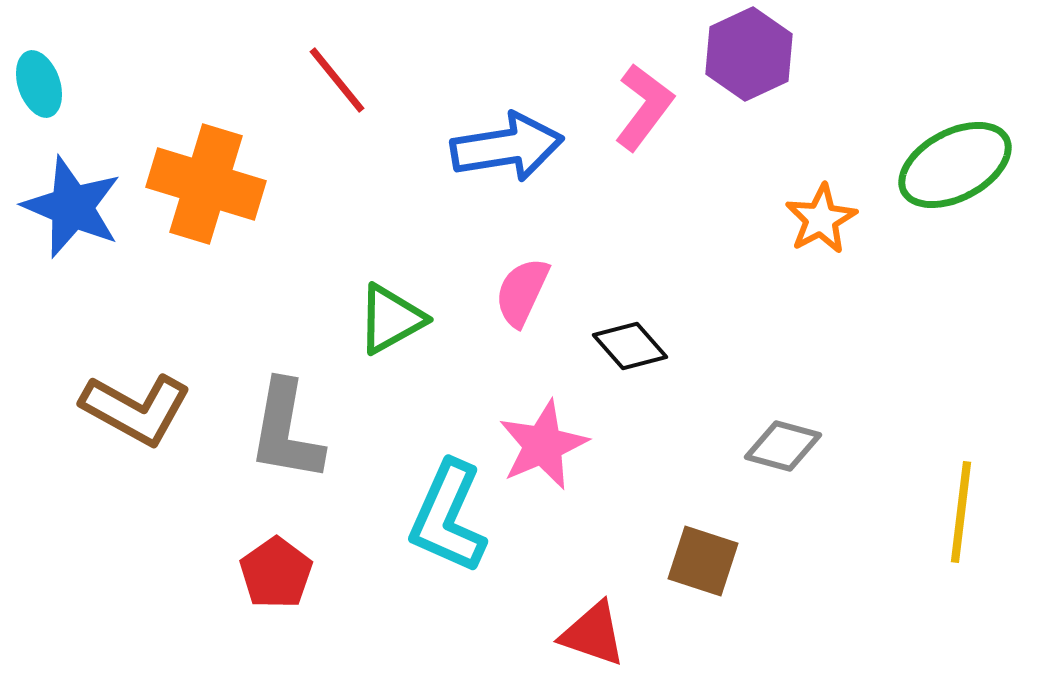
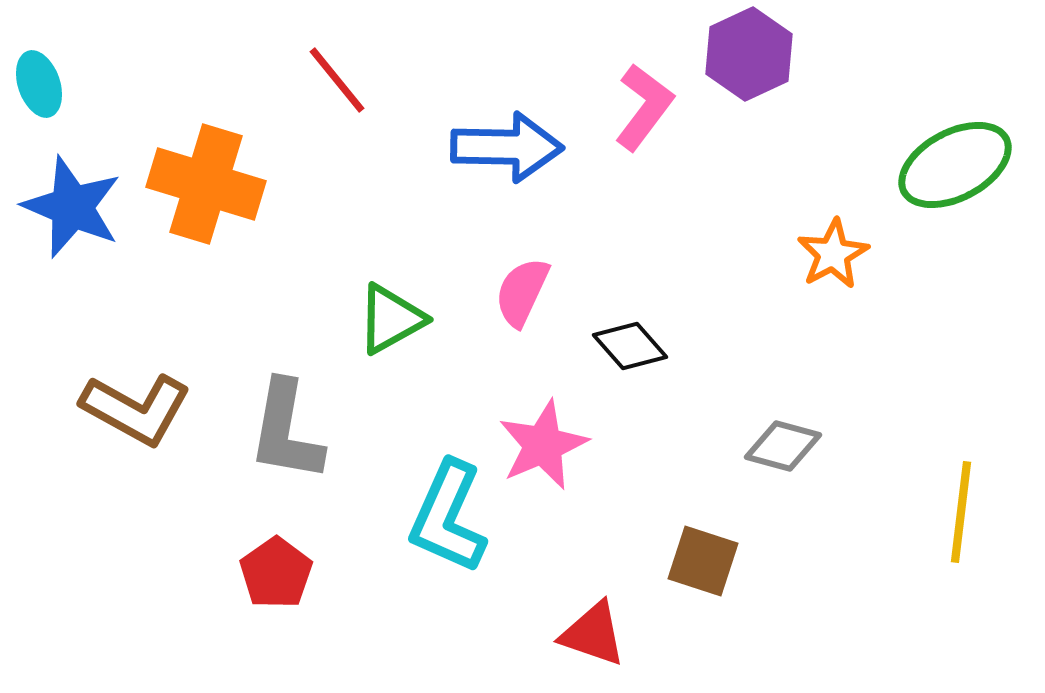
blue arrow: rotated 10 degrees clockwise
orange star: moved 12 px right, 35 px down
